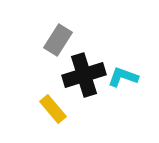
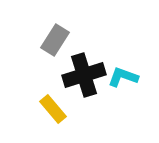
gray rectangle: moved 3 px left
